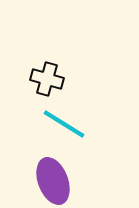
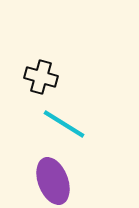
black cross: moved 6 px left, 2 px up
